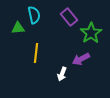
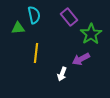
green star: moved 1 px down
